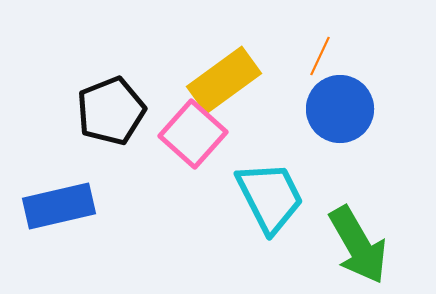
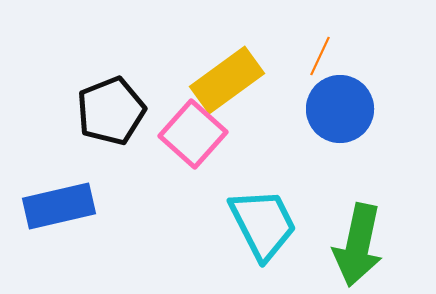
yellow rectangle: moved 3 px right
cyan trapezoid: moved 7 px left, 27 px down
green arrow: rotated 42 degrees clockwise
